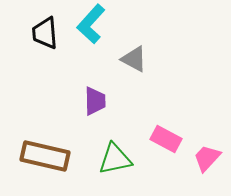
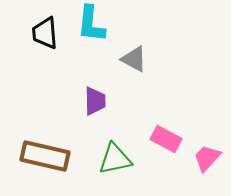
cyan L-shape: rotated 36 degrees counterclockwise
